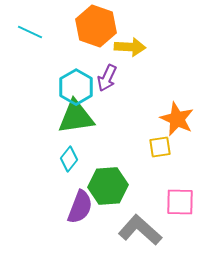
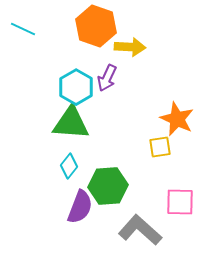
cyan line: moved 7 px left, 3 px up
green triangle: moved 5 px left, 6 px down; rotated 12 degrees clockwise
cyan diamond: moved 7 px down
